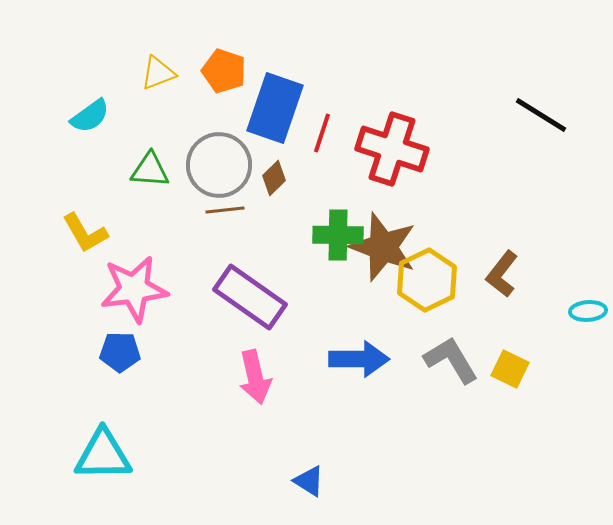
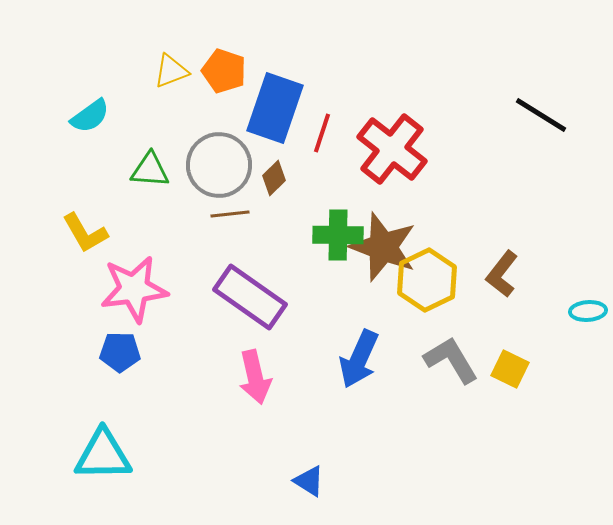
yellow triangle: moved 13 px right, 2 px up
red cross: rotated 20 degrees clockwise
brown line: moved 5 px right, 4 px down
blue arrow: rotated 114 degrees clockwise
